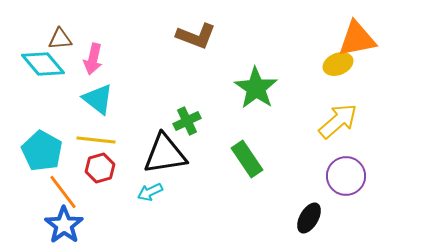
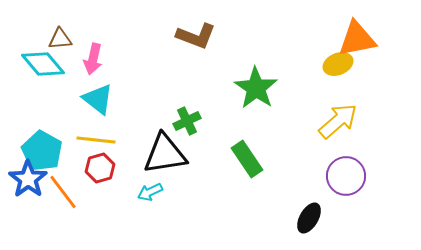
blue star: moved 36 px left, 46 px up
